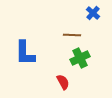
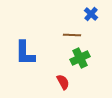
blue cross: moved 2 px left, 1 px down
